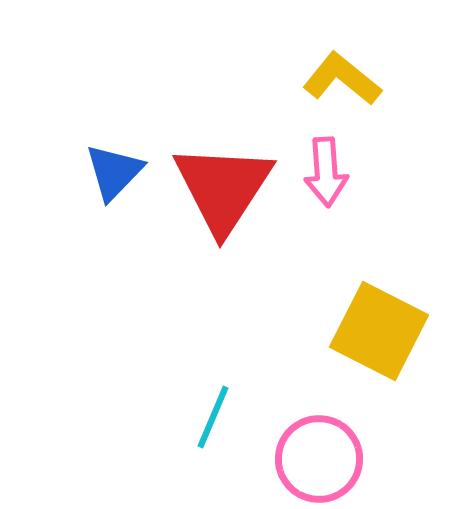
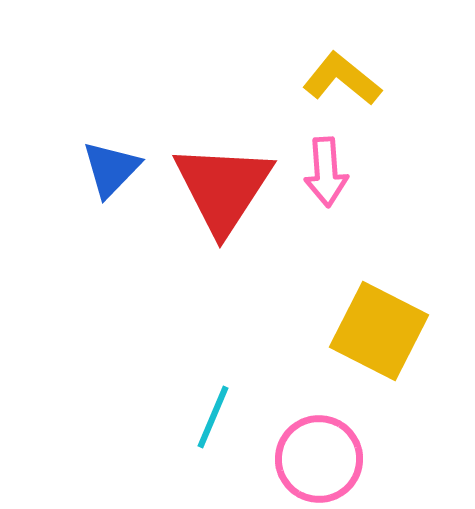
blue triangle: moved 3 px left, 3 px up
